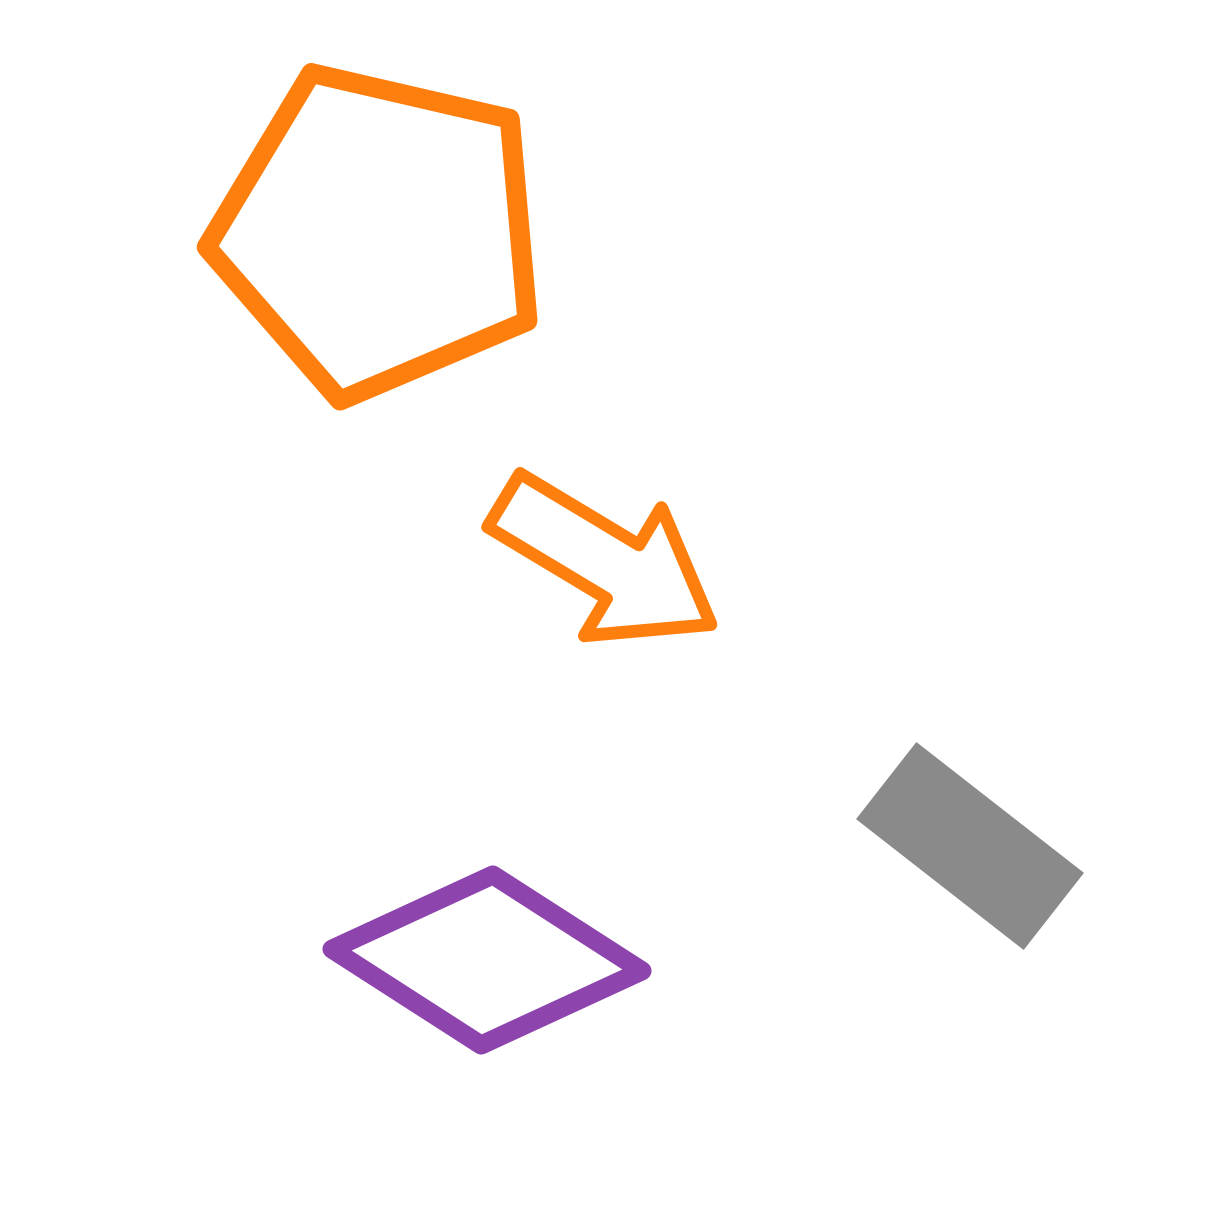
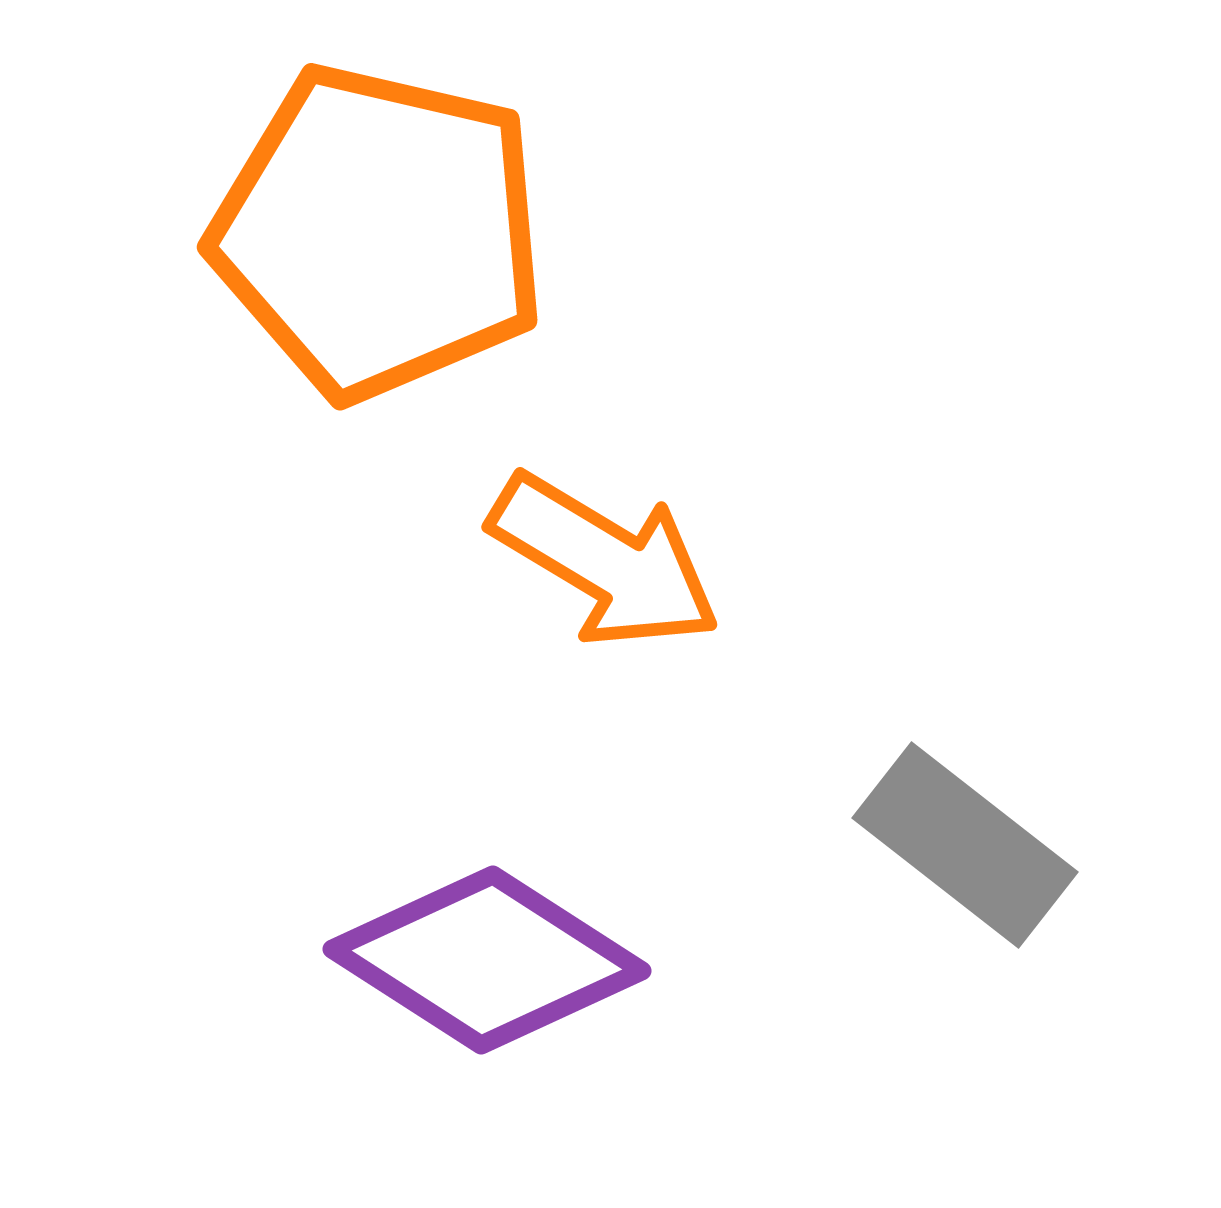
gray rectangle: moved 5 px left, 1 px up
